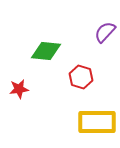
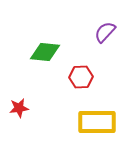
green diamond: moved 1 px left, 1 px down
red hexagon: rotated 20 degrees counterclockwise
red star: moved 19 px down
